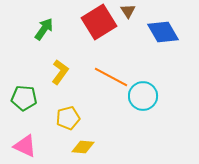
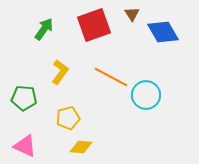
brown triangle: moved 4 px right, 3 px down
red square: moved 5 px left, 3 px down; rotated 12 degrees clockwise
cyan circle: moved 3 px right, 1 px up
yellow diamond: moved 2 px left
